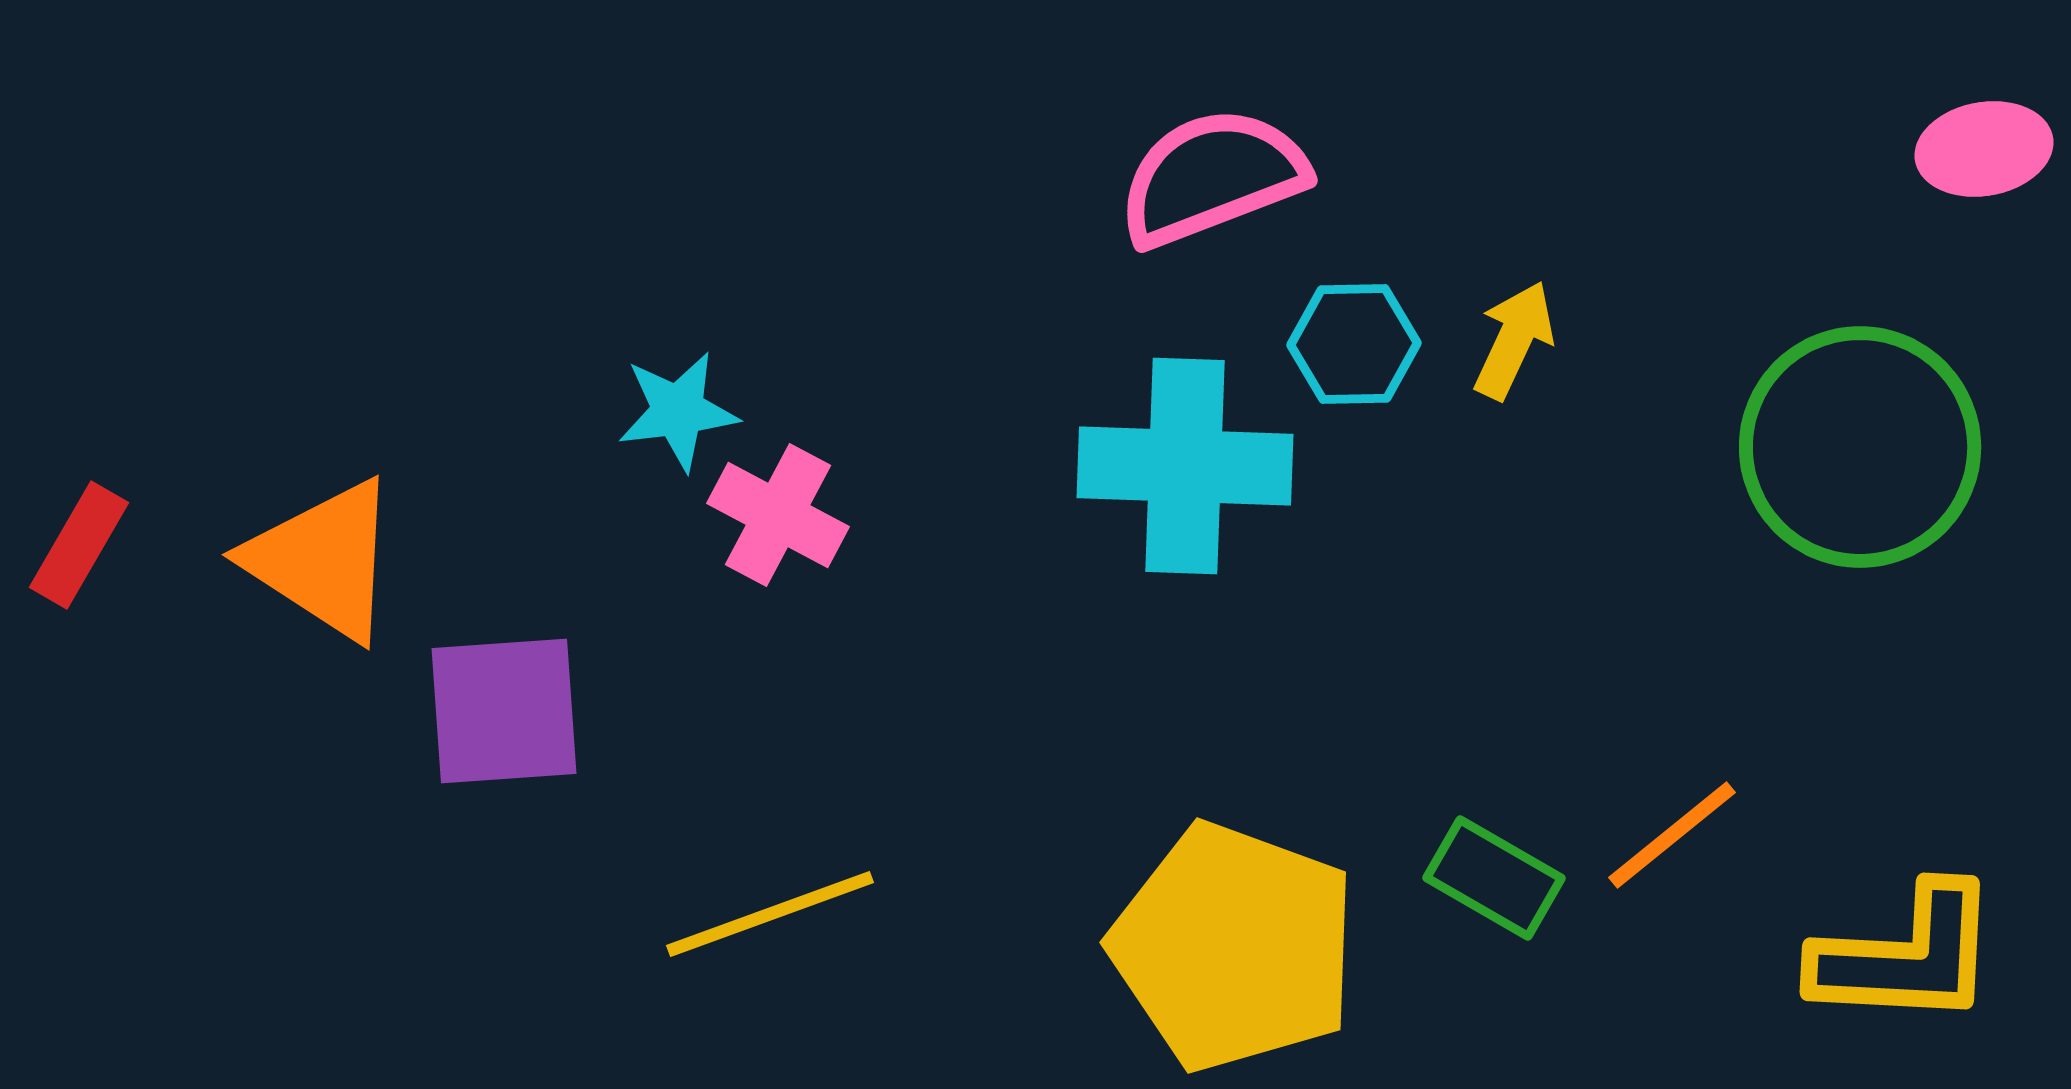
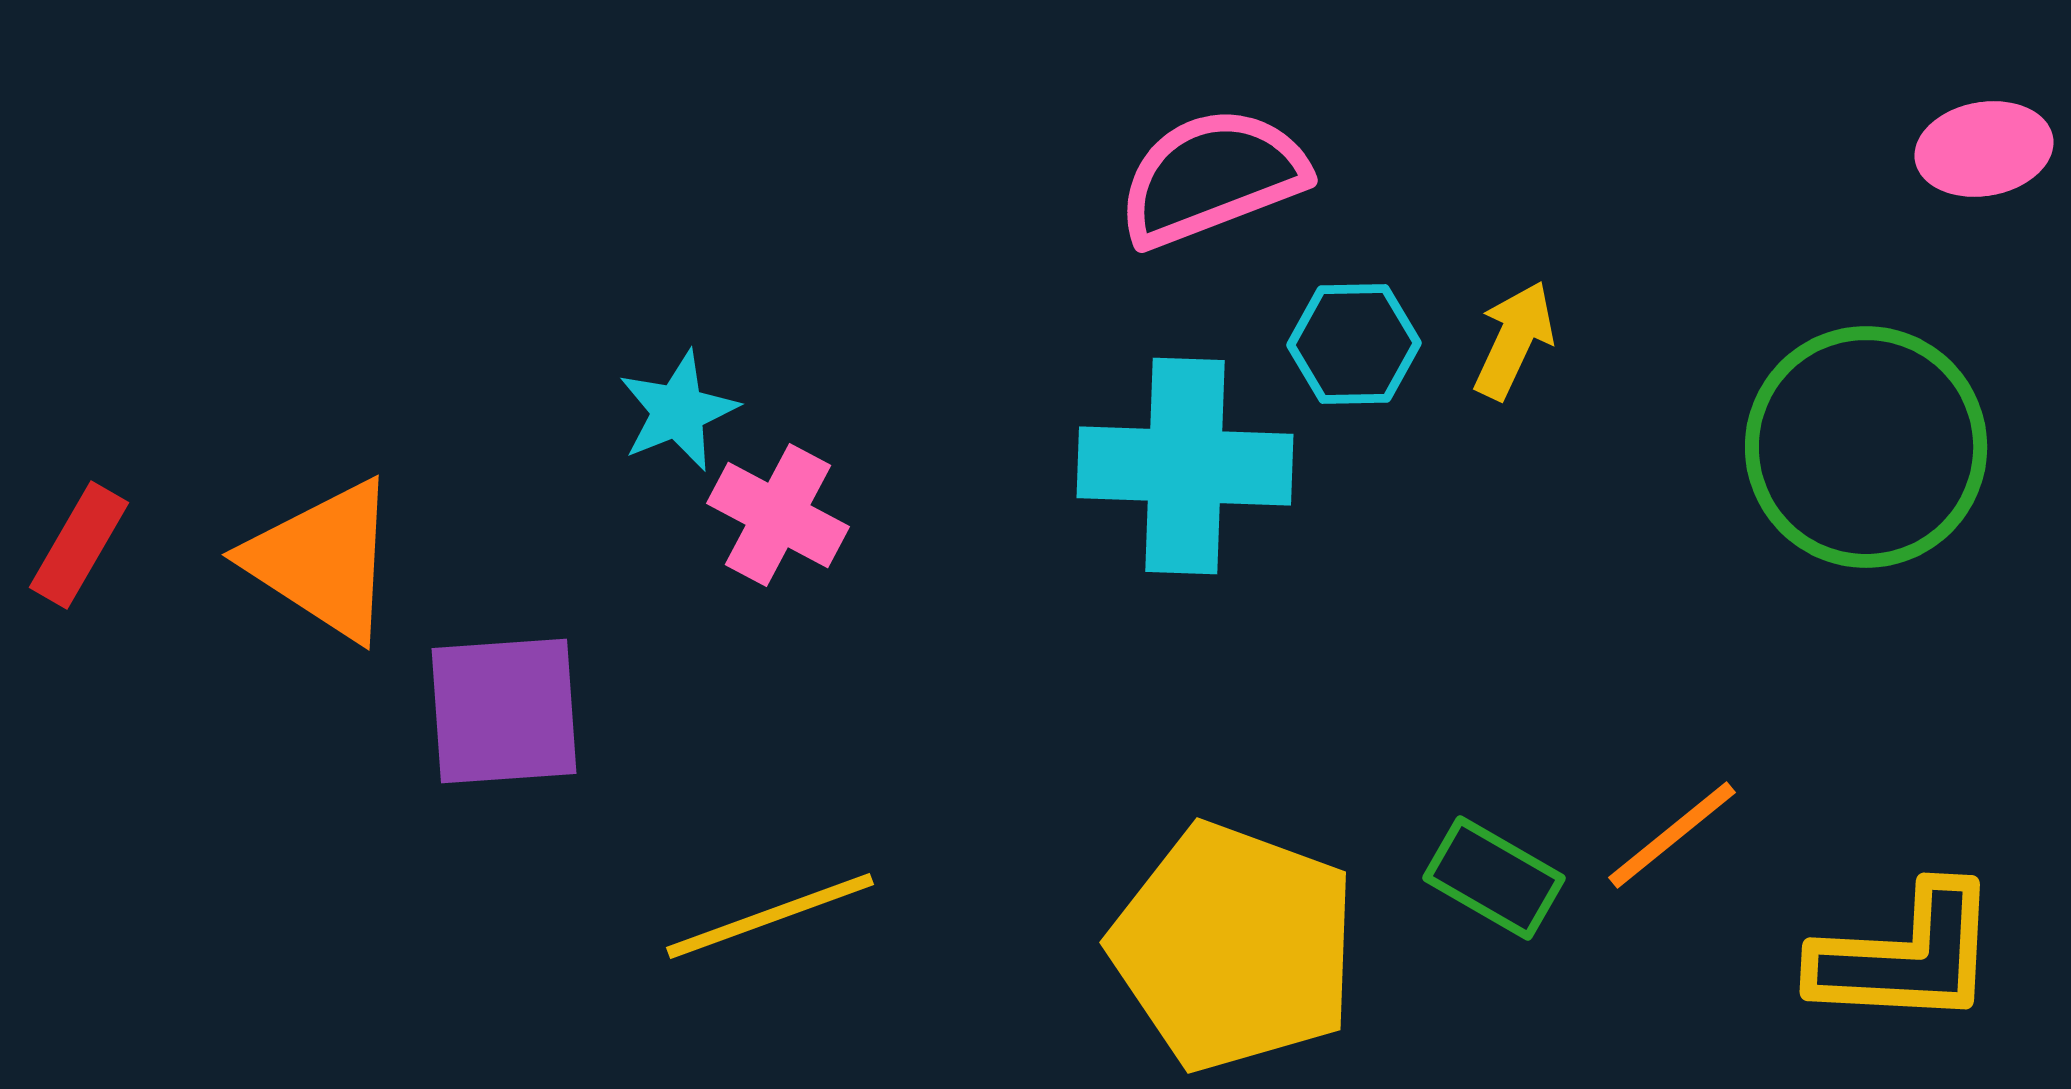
cyan star: rotated 15 degrees counterclockwise
green circle: moved 6 px right
yellow line: moved 2 px down
